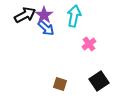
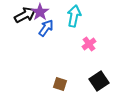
purple star: moved 4 px left, 3 px up
blue arrow: rotated 96 degrees counterclockwise
